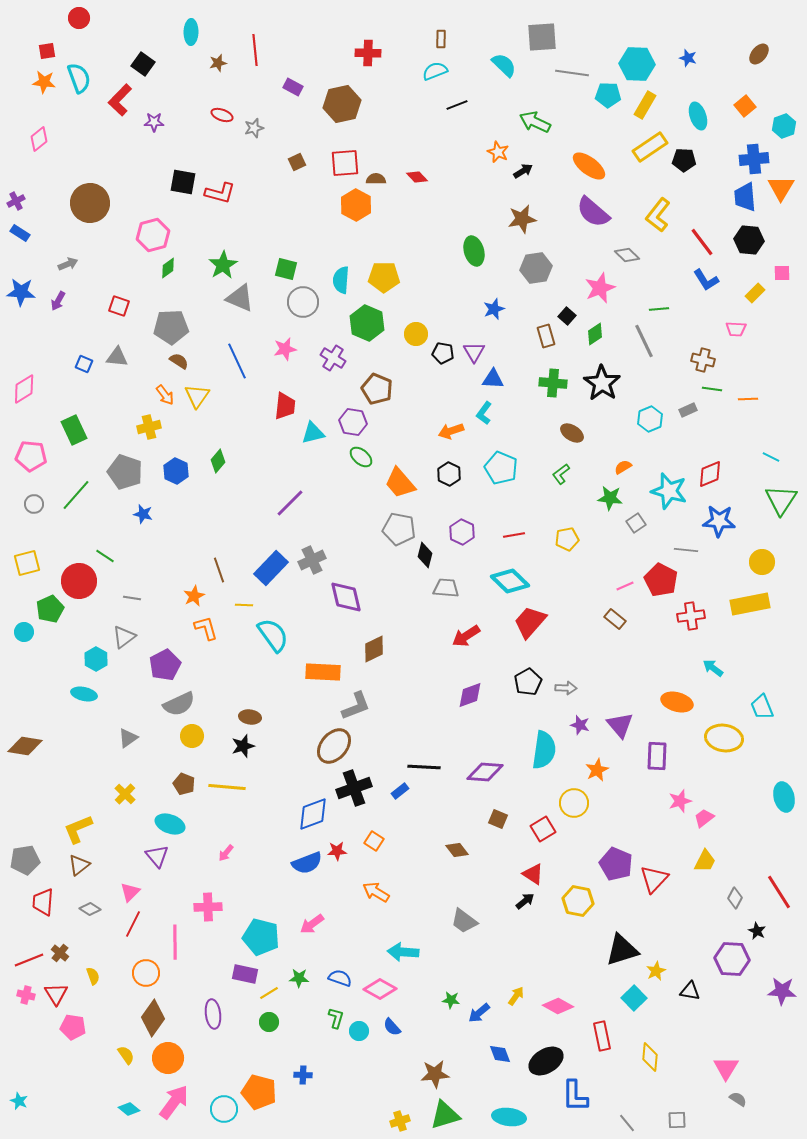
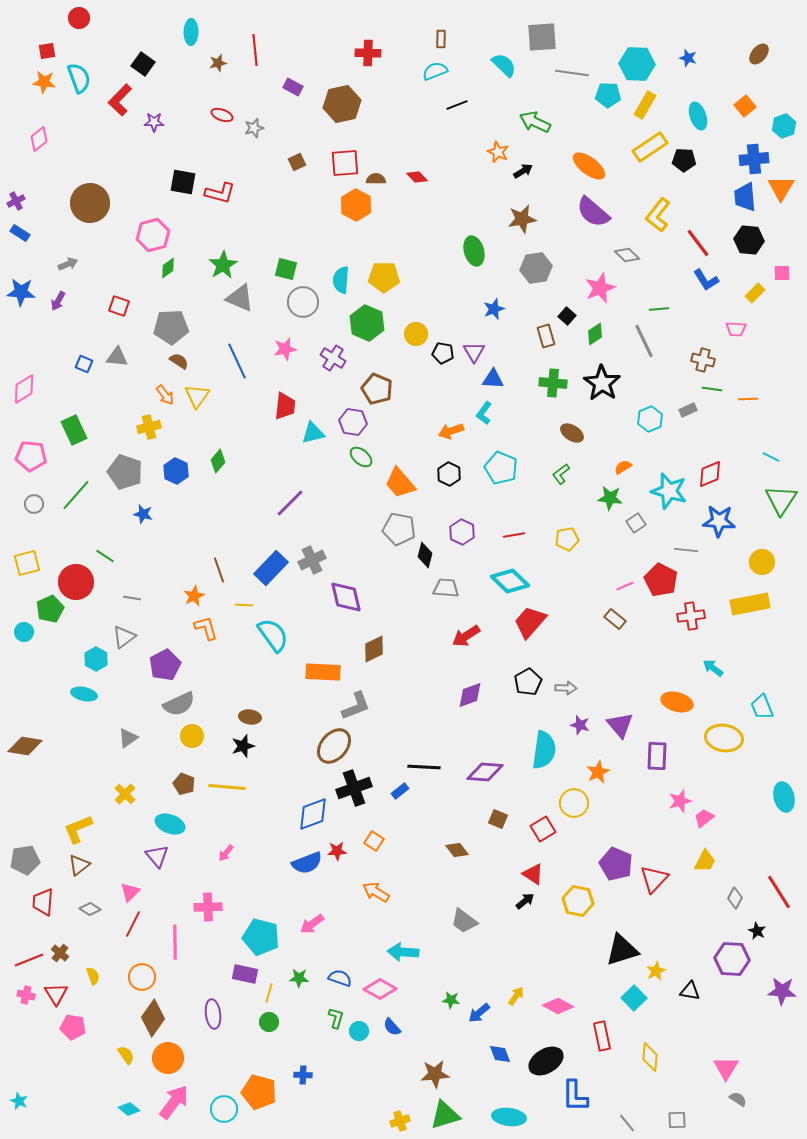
red line at (702, 242): moved 4 px left, 1 px down
red circle at (79, 581): moved 3 px left, 1 px down
orange star at (597, 770): moved 1 px right, 2 px down
orange circle at (146, 973): moved 4 px left, 4 px down
yellow line at (269, 993): rotated 42 degrees counterclockwise
